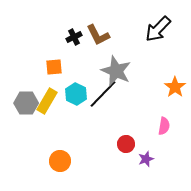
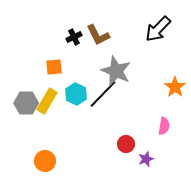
orange circle: moved 15 px left
